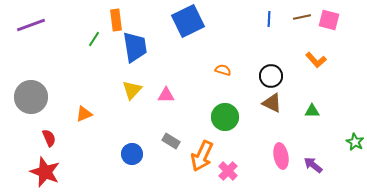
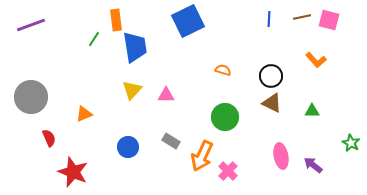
green star: moved 4 px left, 1 px down
blue circle: moved 4 px left, 7 px up
red star: moved 28 px right
